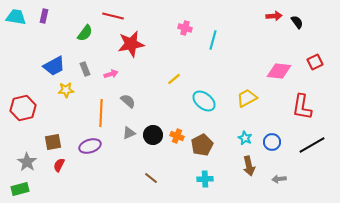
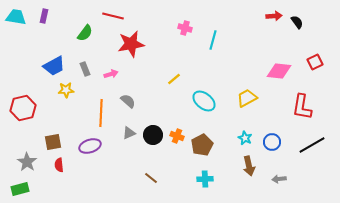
red semicircle: rotated 32 degrees counterclockwise
